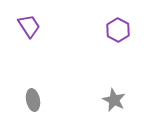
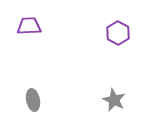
purple trapezoid: rotated 60 degrees counterclockwise
purple hexagon: moved 3 px down
